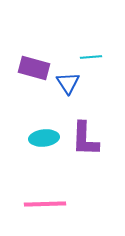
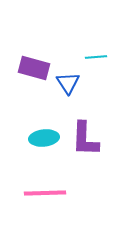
cyan line: moved 5 px right
pink line: moved 11 px up
